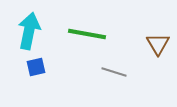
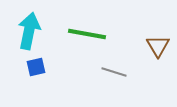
brown triangle: moved 2 px down
